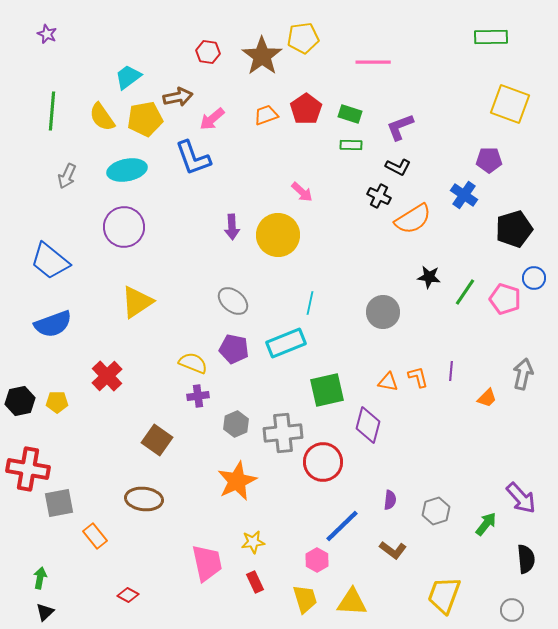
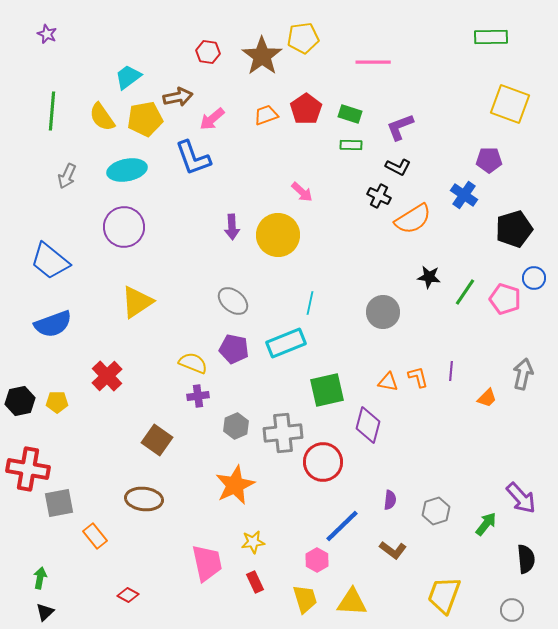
gray hexagon at (236, 424): moved 2 px down
orange star at (237, 481): moved 2 px left, 4 px down
